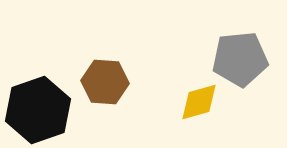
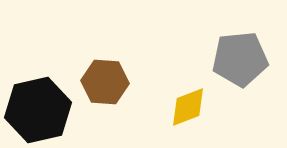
yellow diamond: moved 11 px left, 5 px down; rotated 6 degrees counterclockwise
black hexagon: rotated 6 degrees clockwise
